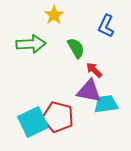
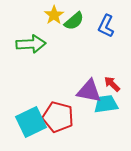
green semicircle: moved 2 px left, 27 px up; rotated 80 degrees clockwise
red arrow: moved 18 px right, 14 px down
cyan square: moved 2 px left
